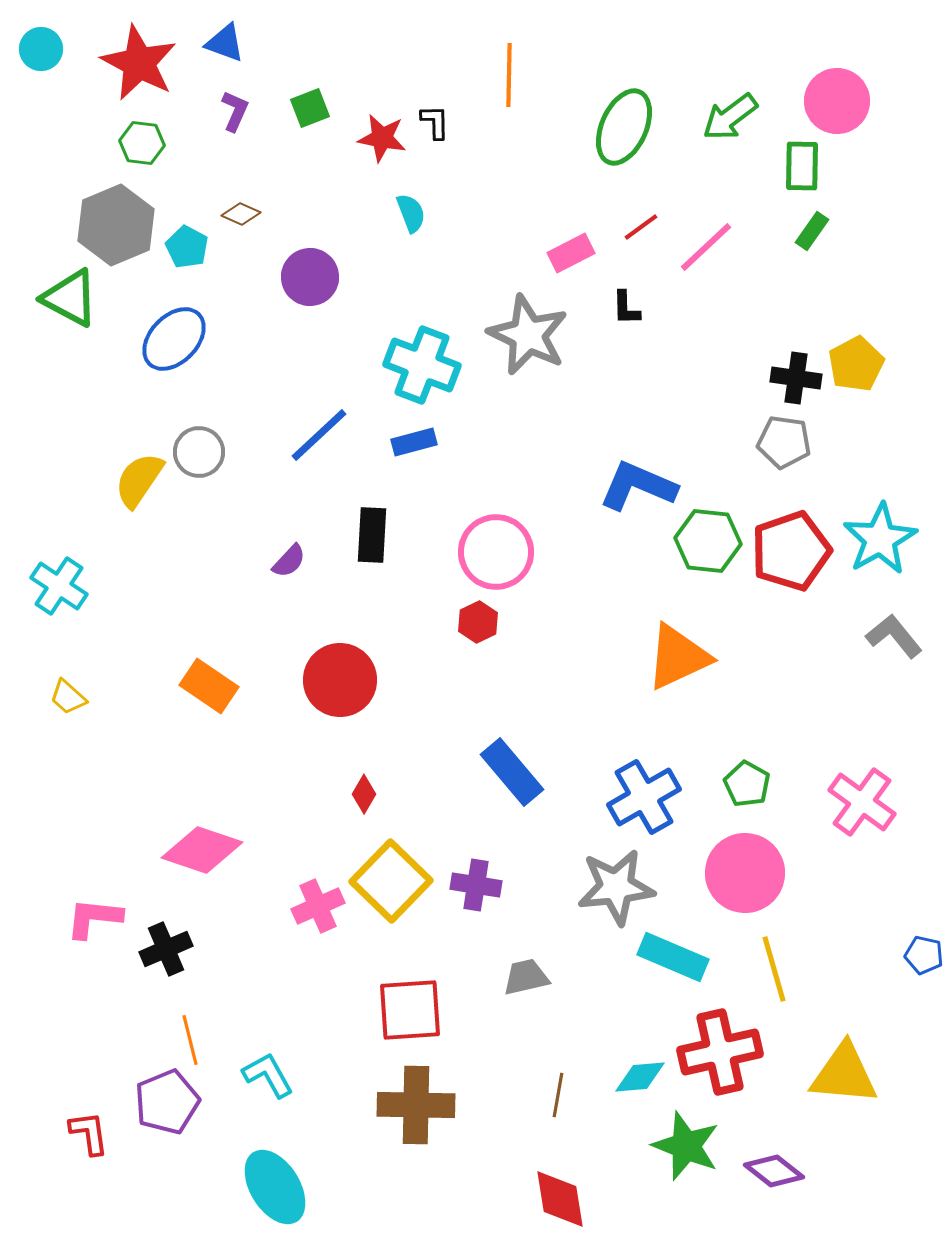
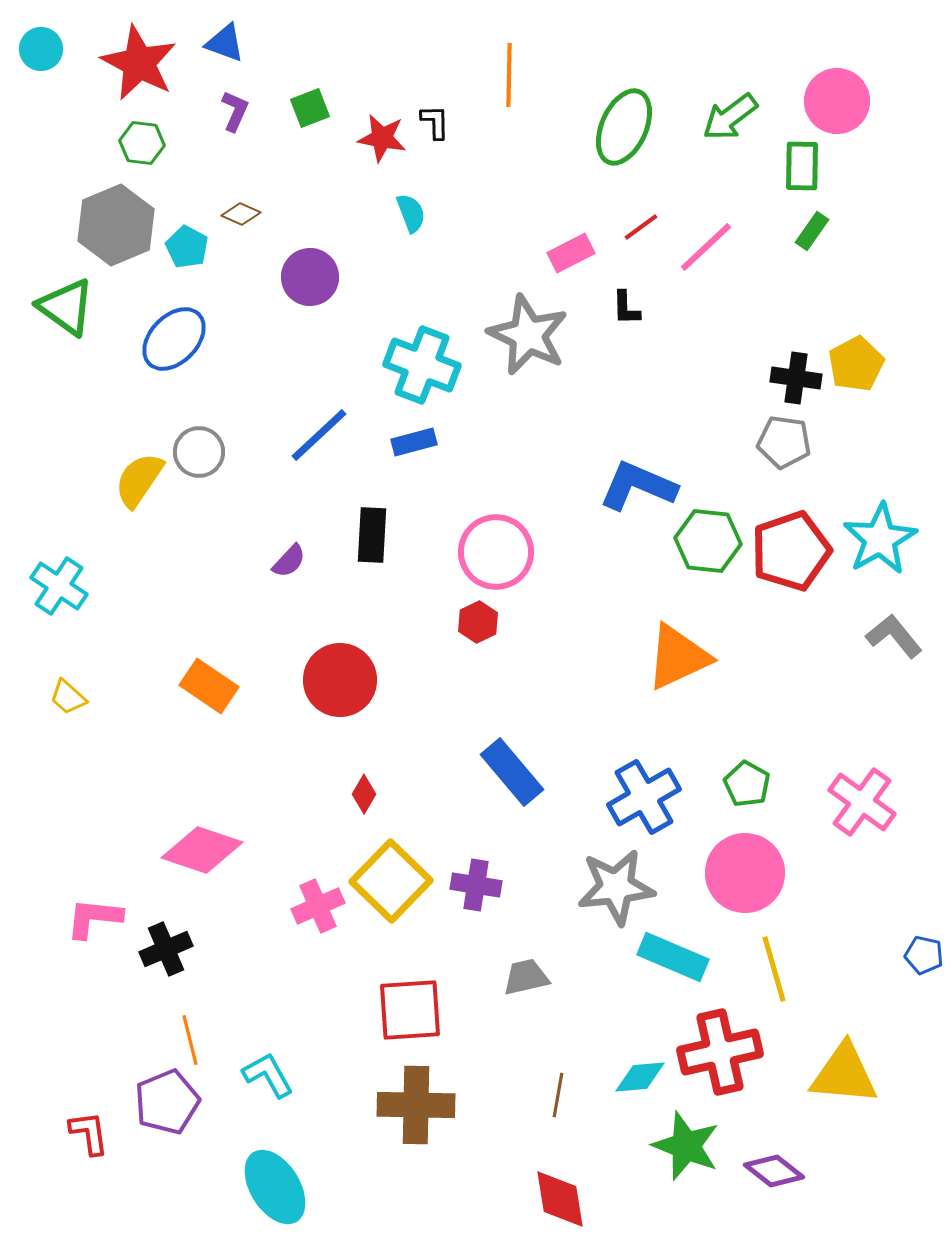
green triangle at (70, 298): moved 4 px left, 9 px down; rotated 8 degrees clockwise
